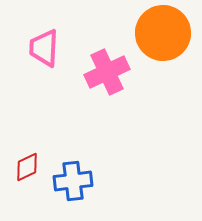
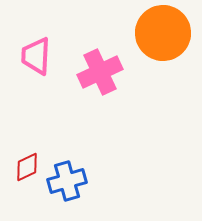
pink trapezoid: moved 8 px left, 8 px down
pink cross: moved 7 px left
blue cross: moved 6 px left; rotated 9 degrees counterclockwise
